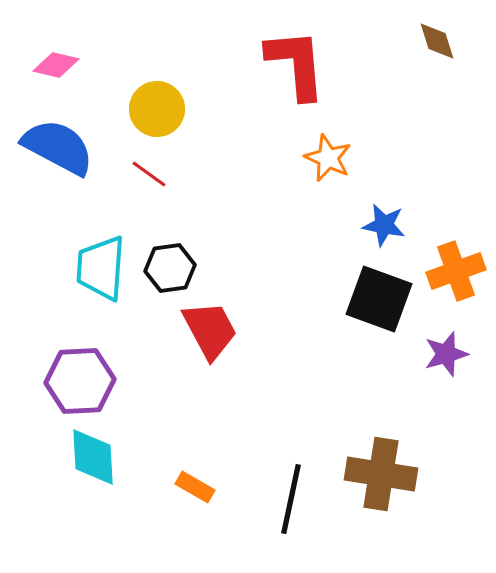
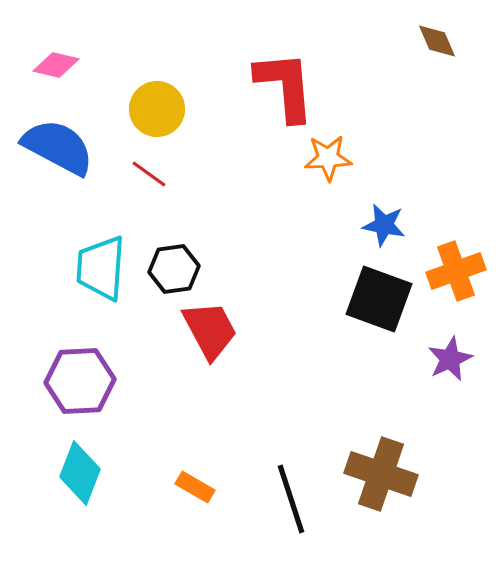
brown diamond: rotated 6 degrees counterclockwise
red L-shape: moved 11 px left, 22 px down
orange star: rotated 27 degrees counterclockwise
black hexagon: moved 4 px right, 1 px down
purple star: moved 4 px right, 5 px down; rotated 9 degrees counterclockwise
cyan diamond: moved 13 px left, 16 px down; rotated 24 degrees clockwise
brown cross: rotated 10 degrees clockwise
black line: rotated 30 degrees counterclockwise
